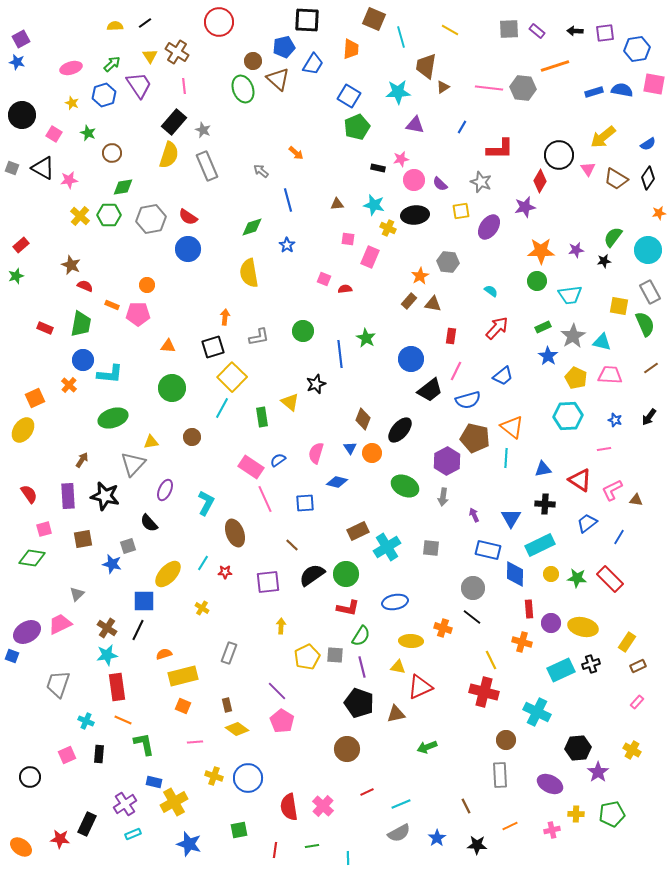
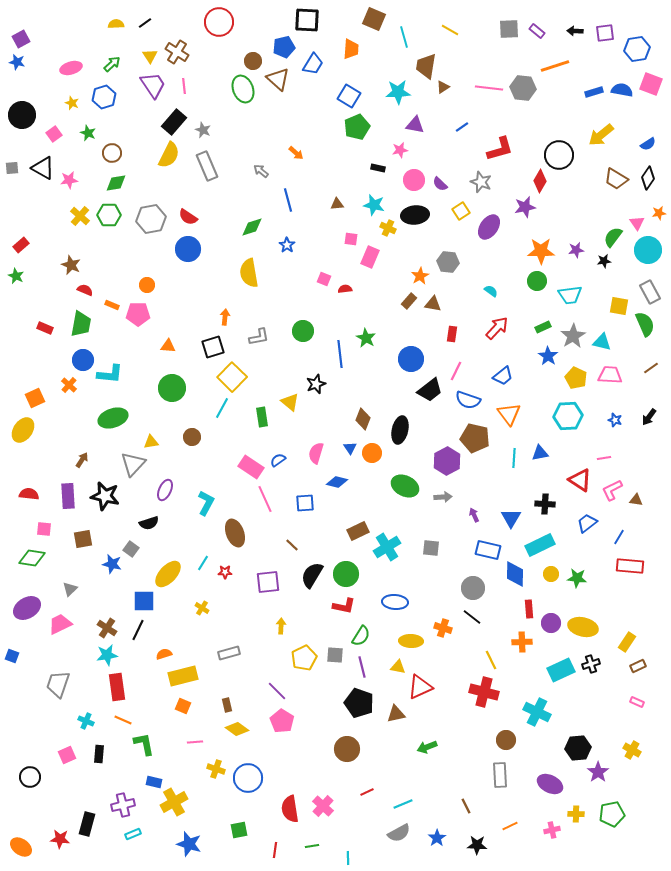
yellow semicircle at (115, 26): moved 1 px right, 2 px up
cyan line at (401, 37): moved 3 px right
pink square at (654, 84): moved 3 px left; rotated 10 degrees clockwise
purple trapezoid at (139, 85): moved 14 px right
blue hexagon at (104, 95): moved 2 px down
blue line at (462, 127): rotated 24 degrees clockwise
pink square at (54, 134): rotated 21 degrees clockwise
yellow arrow at (603, 137): moved 2 px left, 2 px up
red L-shape at (500, 149): rotated 16 degrees counterclockwise
yellow semicircle at (169, 155): rotated 8 degrees clockwise
pink star at (401, 159): moved 1 px left, 9 px up
gray square at (12, 168): rotated 24 degrees counterclockwise
pink triangle at (588, 169): moved 49 px right, 54 px down
green diamond at (123, 187): moved 7 px left, 4 px up
yellow square at (461, 211): rotated 24 degrees counterclockwise
pink square at (348, 239): moved 3 px right
green star at (16, 276): rotated 28 degrees counterclockwise
red semicircle at (85, 286): moved 4 px down
red rectangle at (451, 336): moved 1 px right, 2 px up
blue semicircle at (468, 400): rotated 35 degrees clockwise
orange triangle at (512, 427): moved 3 px left, 13 px up; rotated 15 degrees clockwise
black ellipse at (400, 430): rotated 28 degrees counterclockwise
pink line at (604, 449): moved 9 px down
cyan line at (506, 458): moved 8 px right
blue triangle at (543, 469): moved 3 px left, 16 px up
red semicircle at (29, 494): rotated 48 degrees counterclockwise
gray arrow at (443, 497): rotated 102 degrees counterclockwise
black semicircle at (149, 523): rotated 66 degrees counterclockwise
pink square at (44, 529): rotated 21 degrees clockwise
gray square at (128, 546): moved 3 px right, 3 px down; rotated 35 degrees counterclockwise
black semicircle at (312, 575): rotated 24 degrees counterclockwise
red rectangle at (610, 579): moved 20 px right, 13 px up; rotated 40 degrees counterclockwise
gray triangle at (77, 594): moved 7 px left, 5 px up
blue ellipse at (395, 602): rotated 15 degrees clockwise
red L-shape at (348, 608): moved 4 px left, 2 px up
purple ellipse at (27, 632): moved 24 px up
orange cross at (522, 642): rotated 18 degrees counterclockwise
gray rectangle at (229, 653): rotated 55 degrees clockwise
yellow pentagon at (307, 657): moved 3 px left, 1 px down
pink rectangle at (637, 702): rotated 72 degrees clockwise
yellow cross at (214, 776): moved 2 px right, 7 px up
purple cross at (125, 804): moved 2 px left, 1 px down; rotated 20 degrees clockwise
cyan line at (401, 804): moved 2 px right
red semicircle at (289, 807): moved 1 px right, 2 px down
black rectangle at (87, 824): rotated 10 degrees counterclockwise
